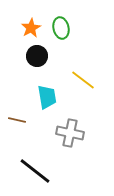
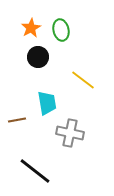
green ellipse: moved 2 px down
black circle: moved 1 px right, 1 px down
cyan trapezoid: moved 6 px down
brown line: rotated 24 degrees counterclockwise
